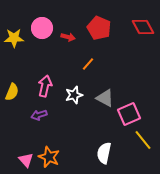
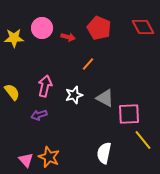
yellow semicircle: rotated 60 degrees counterclockwise
pink square: rotated 20 degrees clockwise
